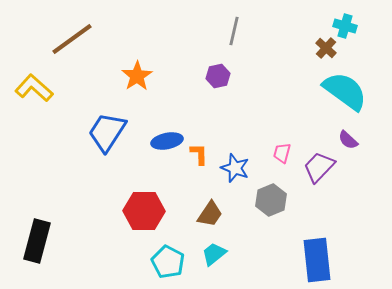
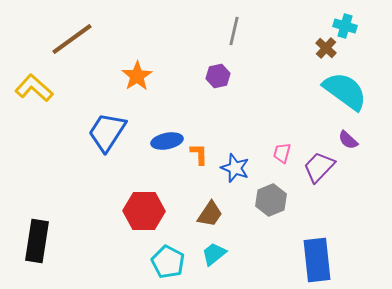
black rectangle: rotated 6 degrees counterclockwise
